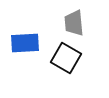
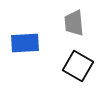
black square: moved 12 px right, 8 px down
